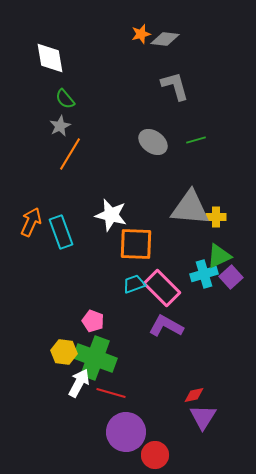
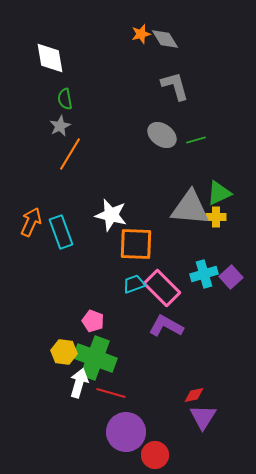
gray diamond: rotated 52 degrees clockwise
green semicircle: rotated 30 degrees clockwise
gray ellipse: moved 9 px right, 7 px up
green triangle: moved 63 px up
white arrow: rotated 12 degrees counterclockwise
